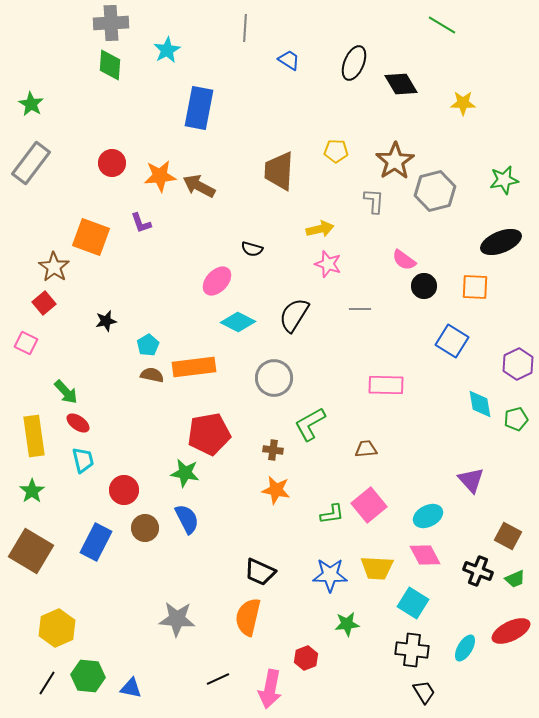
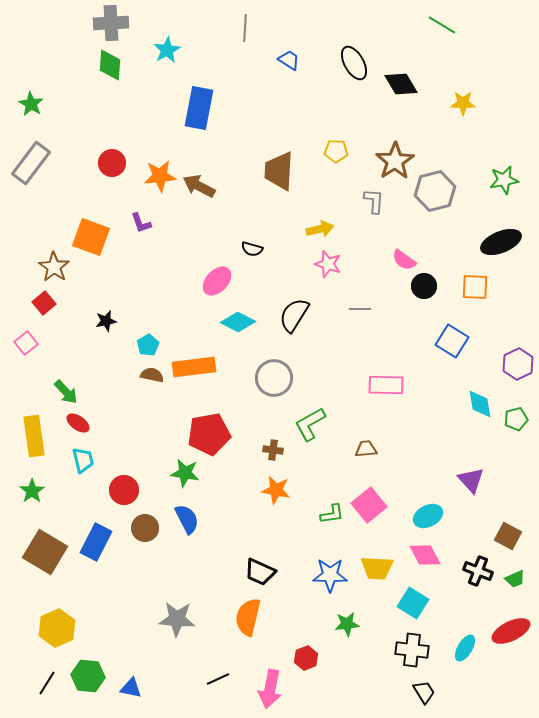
black ellipse at (354, 63): rotated 52 degrees counterclockwise
pink square at (26, 343): rotated 25 degrees clockwise
brown square at (31, 551): moved 14 px right, 1 px down
